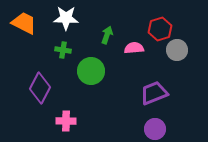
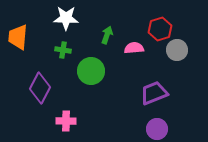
orange trapezoid: moved 6 px left, 14 px down; rotated 112 degrees counterclockwise
purple circle: moved 2 px right
